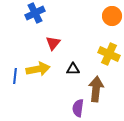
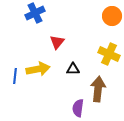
red triangle: moved 4 px right, 1 px up
brown arrow: moved 2 px right
